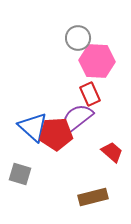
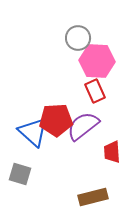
red rectangle: moved 5 px right, 3 px up
purple semicircle: moved 6 px right, 8 px down
blue triangle: moved 5 px down
red pentagon: moved 14 px up
red trapezoid: rotated 135 degrees counterclockwise
